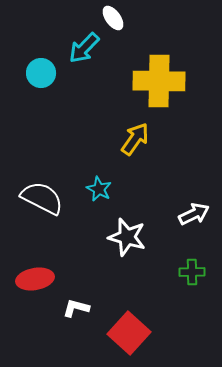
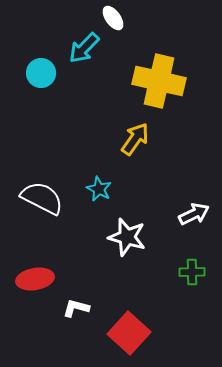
yellow cross: rotated 12 degrees clockwise
